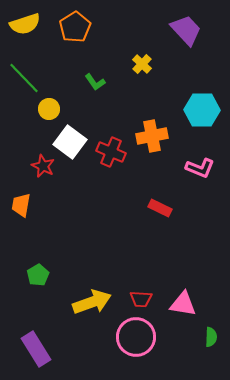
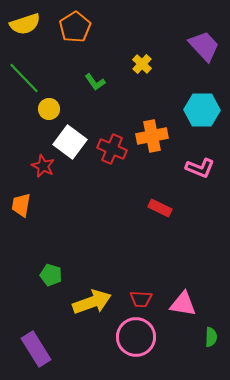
purple trapezoid: moved 18 px right, 16 px down
red cross: moved 1 px right, 3 px up
green pentagon: moved 13 px right; rotated 25 degrees counterclockwise
